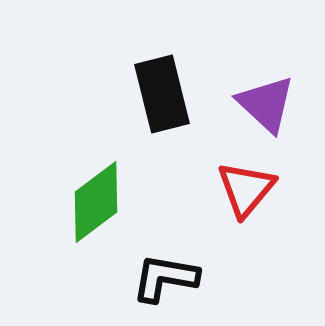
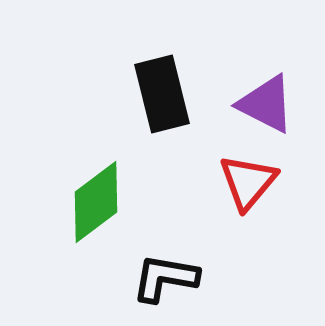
purple triangle: rotated 16 degrees counterclockwise
red triangle: moved 2 px right, 7 px up
